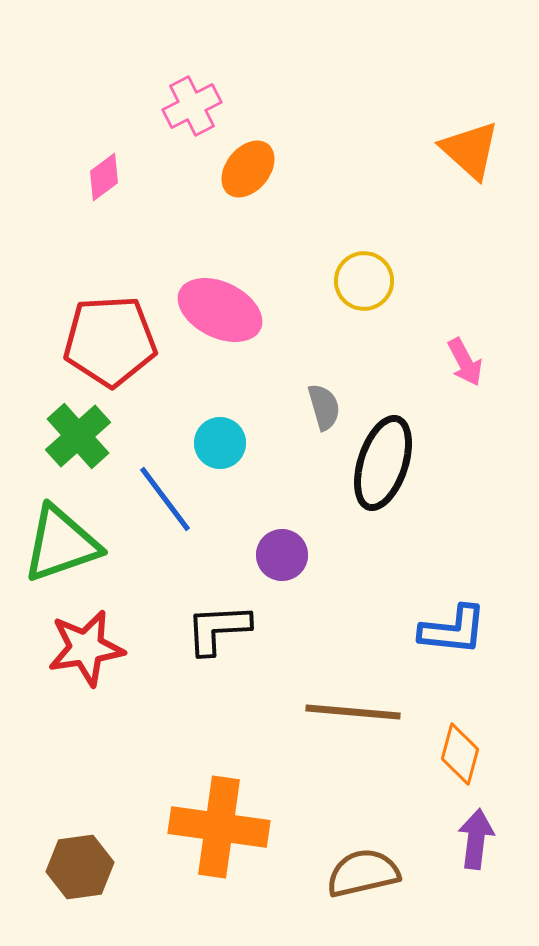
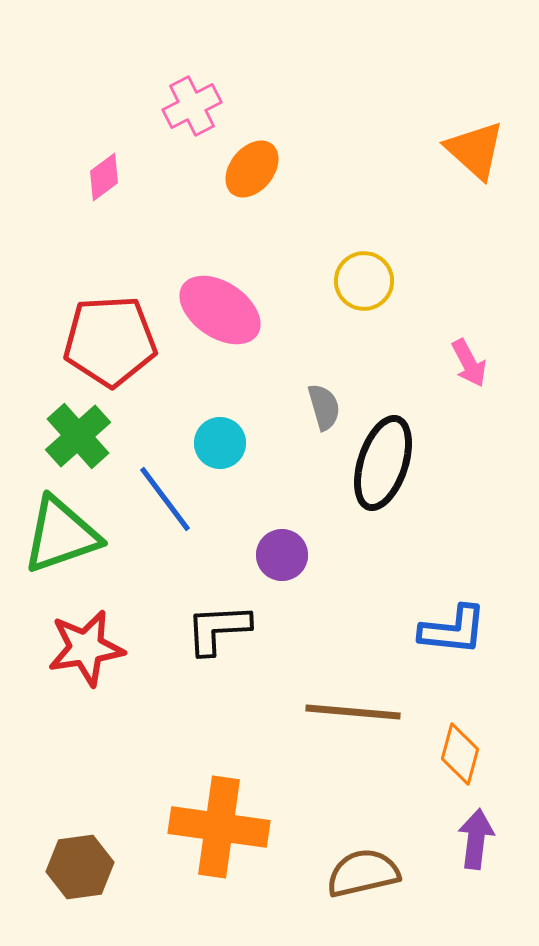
orange triangle: moved 5 px right
orange ellipse: moved 4 px right
pink ellipse: rotated 8 degrees clockwise
pink arrow: moved 4 px right, 1 px down
green triangle: moved 9 px up
